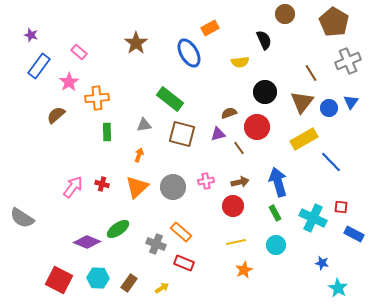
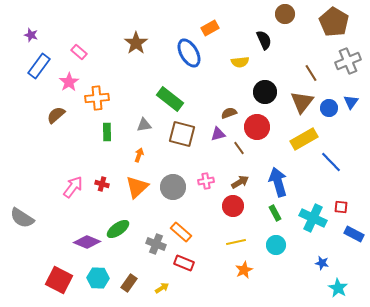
brown arrow at (240, 182): rotated 18 degrees counterclockwise
